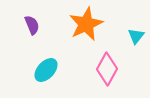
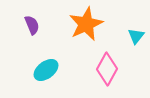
cyan ellipse: rotated 10 degrees clockwise
